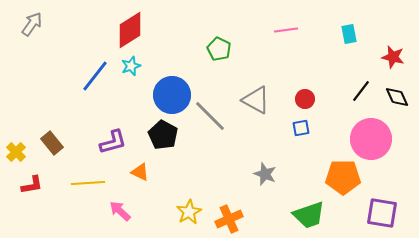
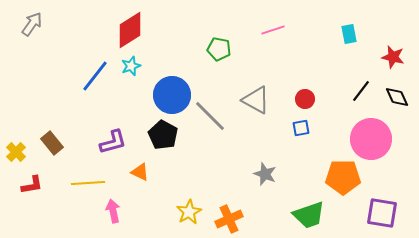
pink line: moved 13 px left; rotated 10 degrees counterclockwise
green pentagon: rotated 15 degrees counterclockwise
pink arrow: moved 7 px left; rotated 35 degrees clockwise
